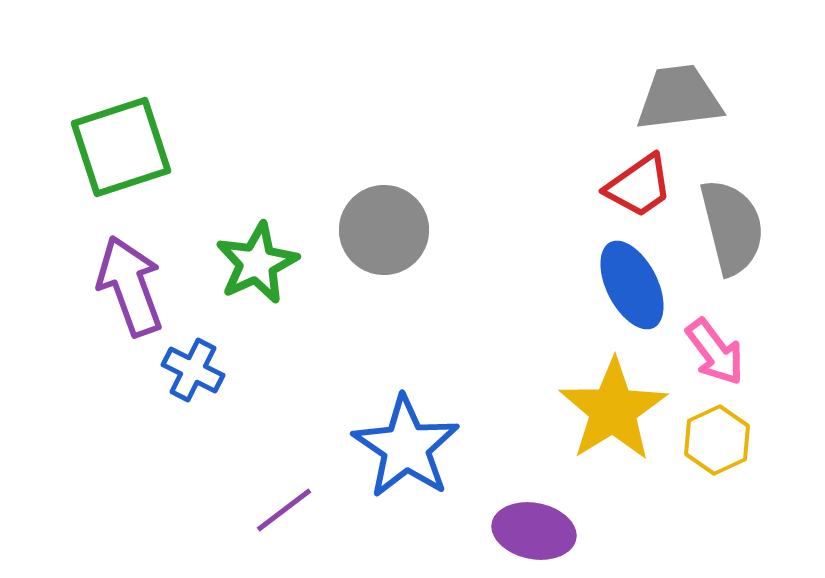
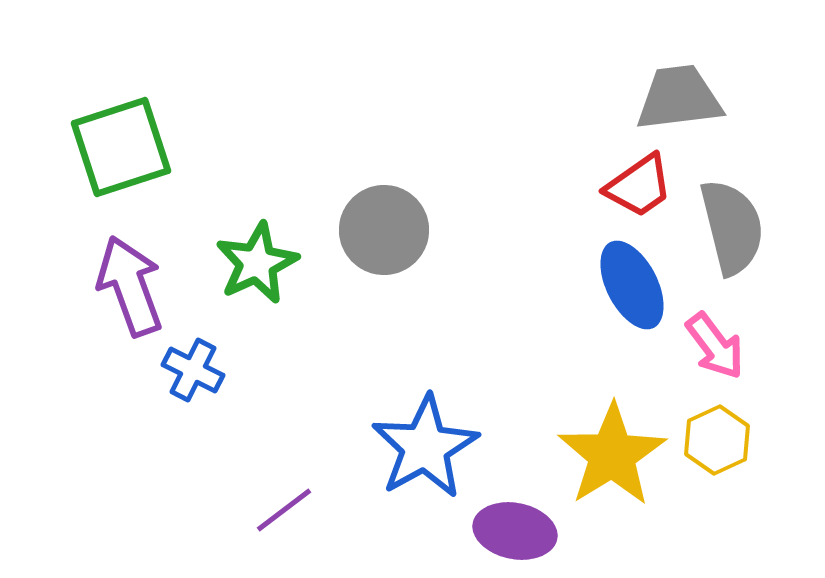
pink arrow: moved 6 px up
yellow star: moved 1 px left, 45 px down
blue star: moved 19 px right; rotated 9 degrees clockwise
purple ellipse: moved 19 px left
